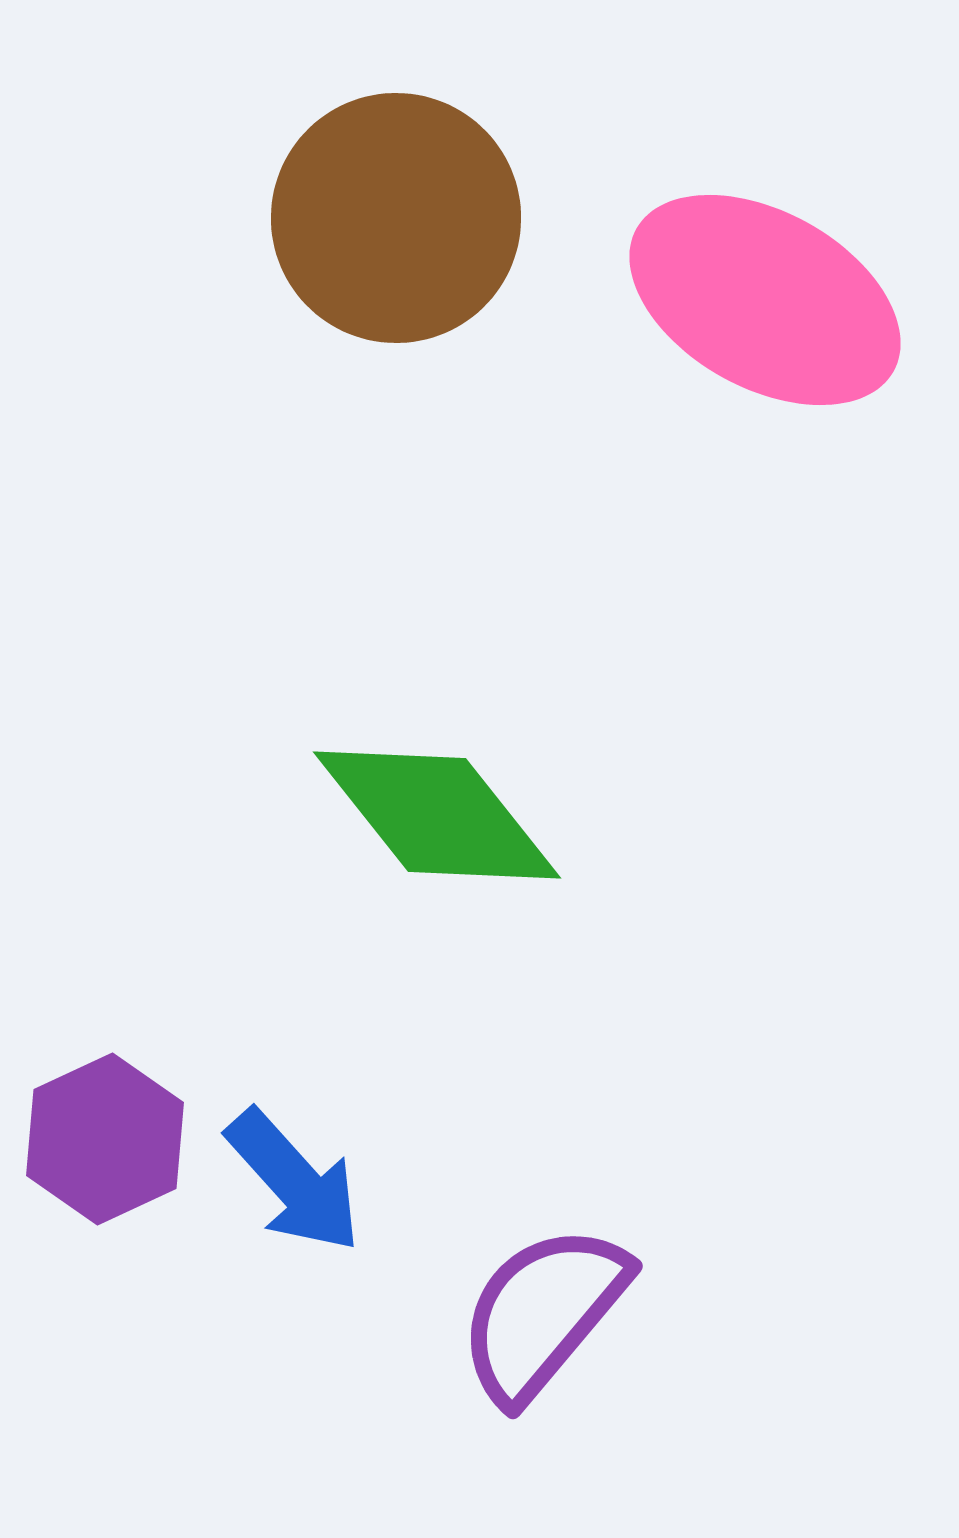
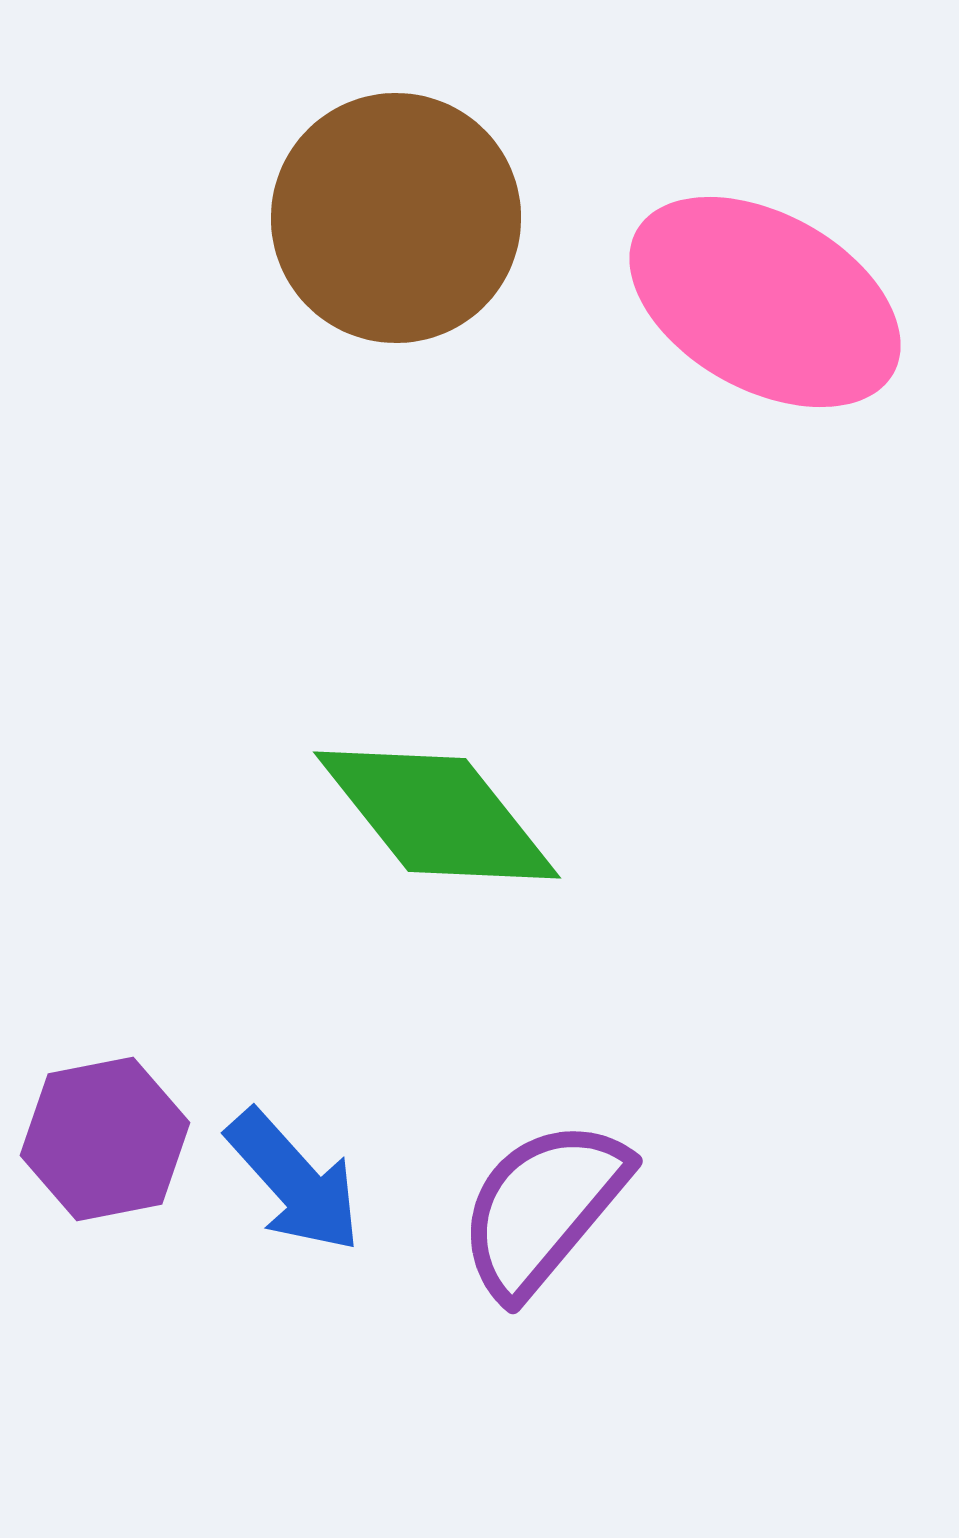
pink ellipse: moved 2 px down
purple hexagon: rotated 14 degrees clockwise
purple semicircle: moved 105 px up
